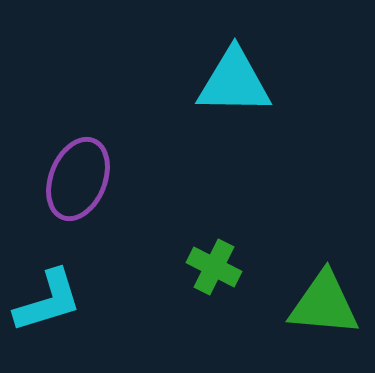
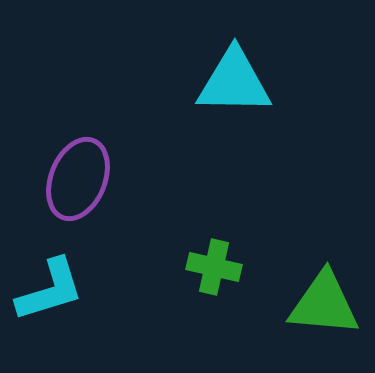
green cross: rotated 14 degrees counterclockwise
cyan L-shape: moved 2 px right, 11 px up
